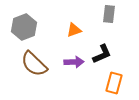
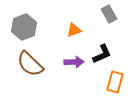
gray rectangle: rotated 36 degrees counterclockwise
brown semicircle: moved 4 px left
orange rectangle: moved 1 px right, 1 px up
